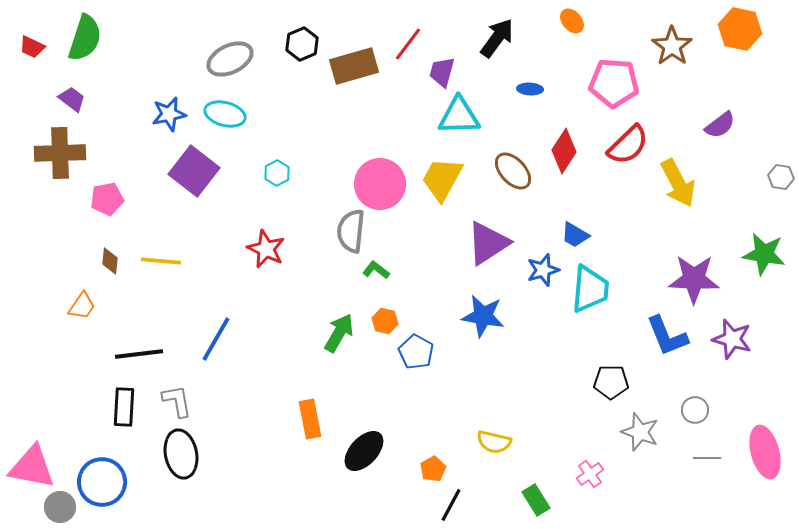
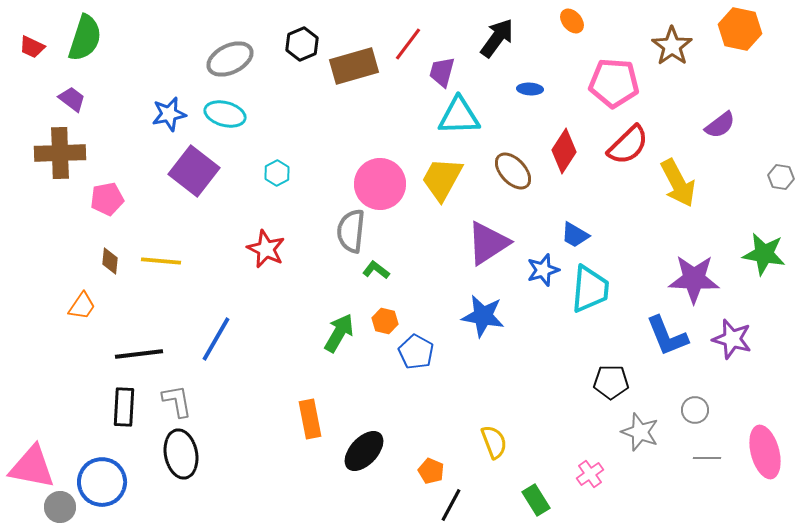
yellow semicircle at (494, 442): rotated 124 degrees counterclockwise
orange pentagon at (433, 469): moved 2 px left, 2 px down; rotated 20 degrees counterclockwise
